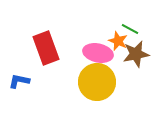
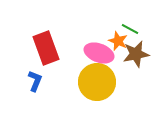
pink ellipse: moved 1 px right; rotated 8 degrees clockwise
blue L-shape: moved 16 px right; rotated 100 degrees clockwise
